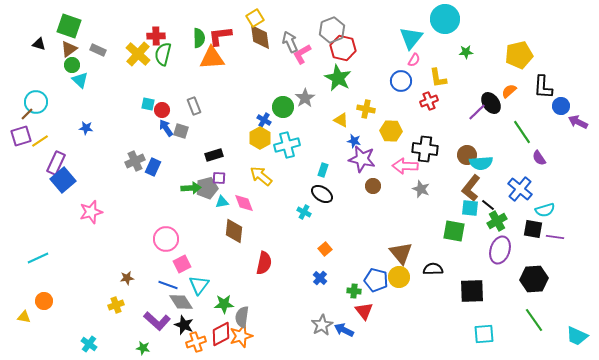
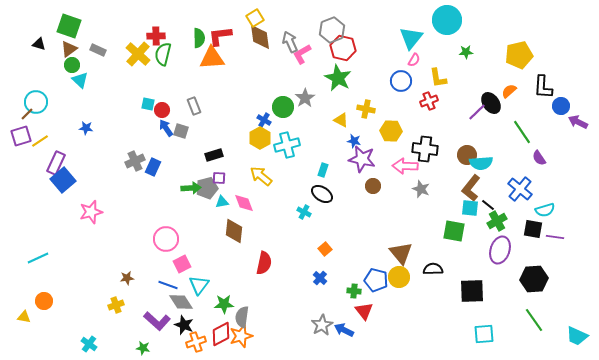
cyan circle at (445, 19): moved 2 px right, 1 px down
